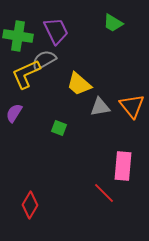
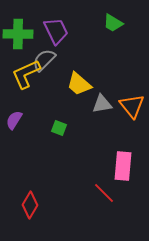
green cross: moved 2 px up; rotated 8 degrees counterclockwise
gray semicircle: rotated 15 degrees counterclockwise
gray triangle: moved 2 px right, 3 px up
purple semicircle: moved 7 px down
